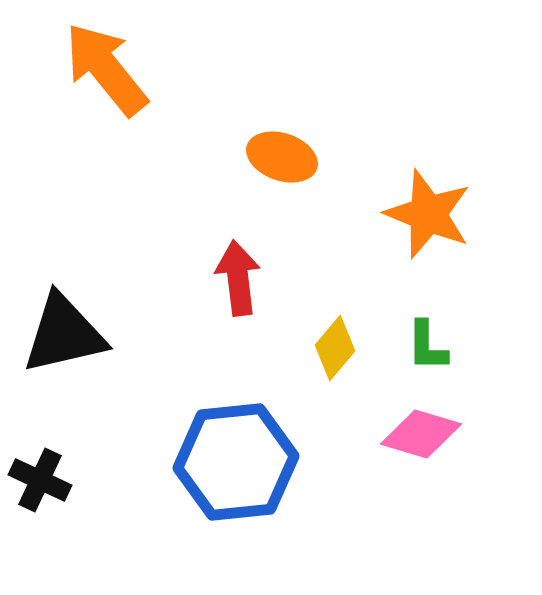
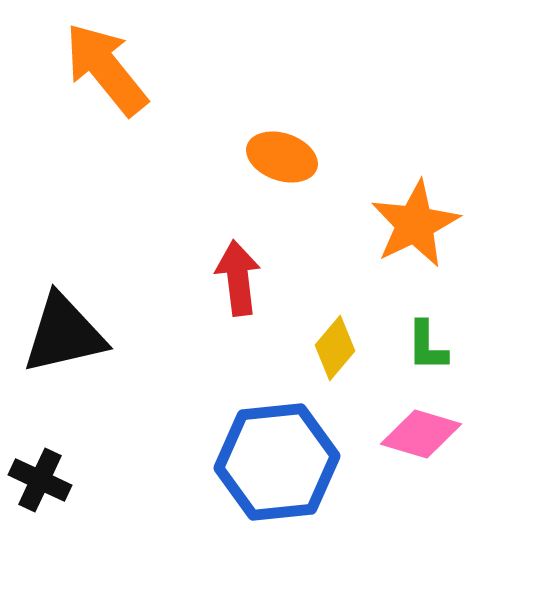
orange star: moved 13 px left, 10 px down; rotated 24 degrees clockwise
blue hexagon: moved 41 px right
